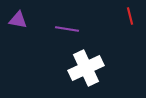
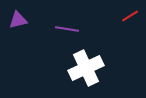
red line: rotated 72 degrees clockwise
purple triangle: rotated 24 degrees counterclockwise
